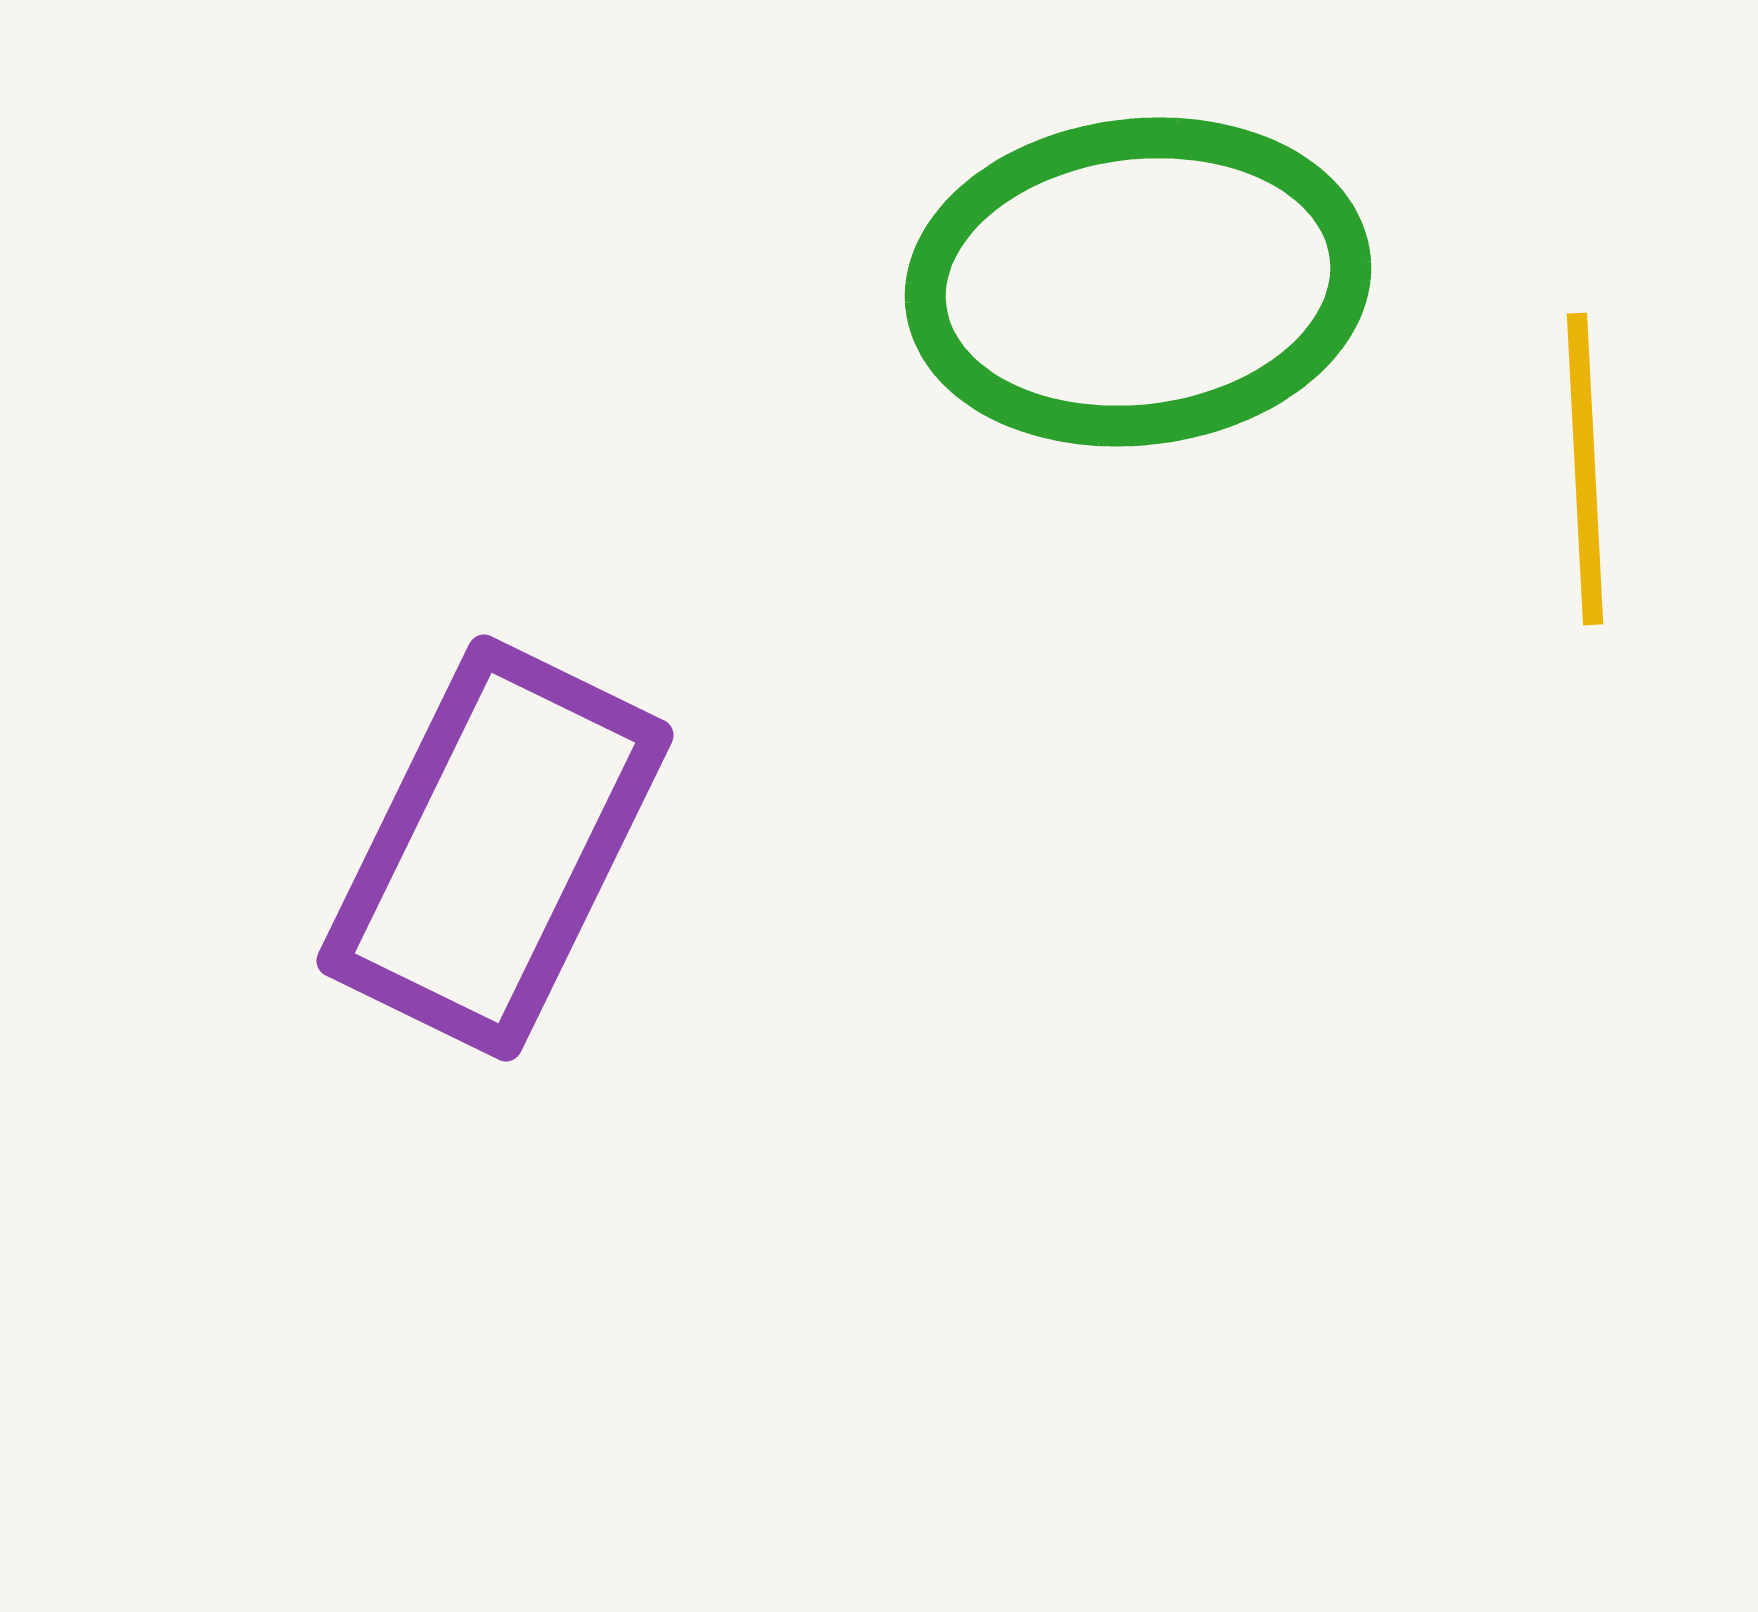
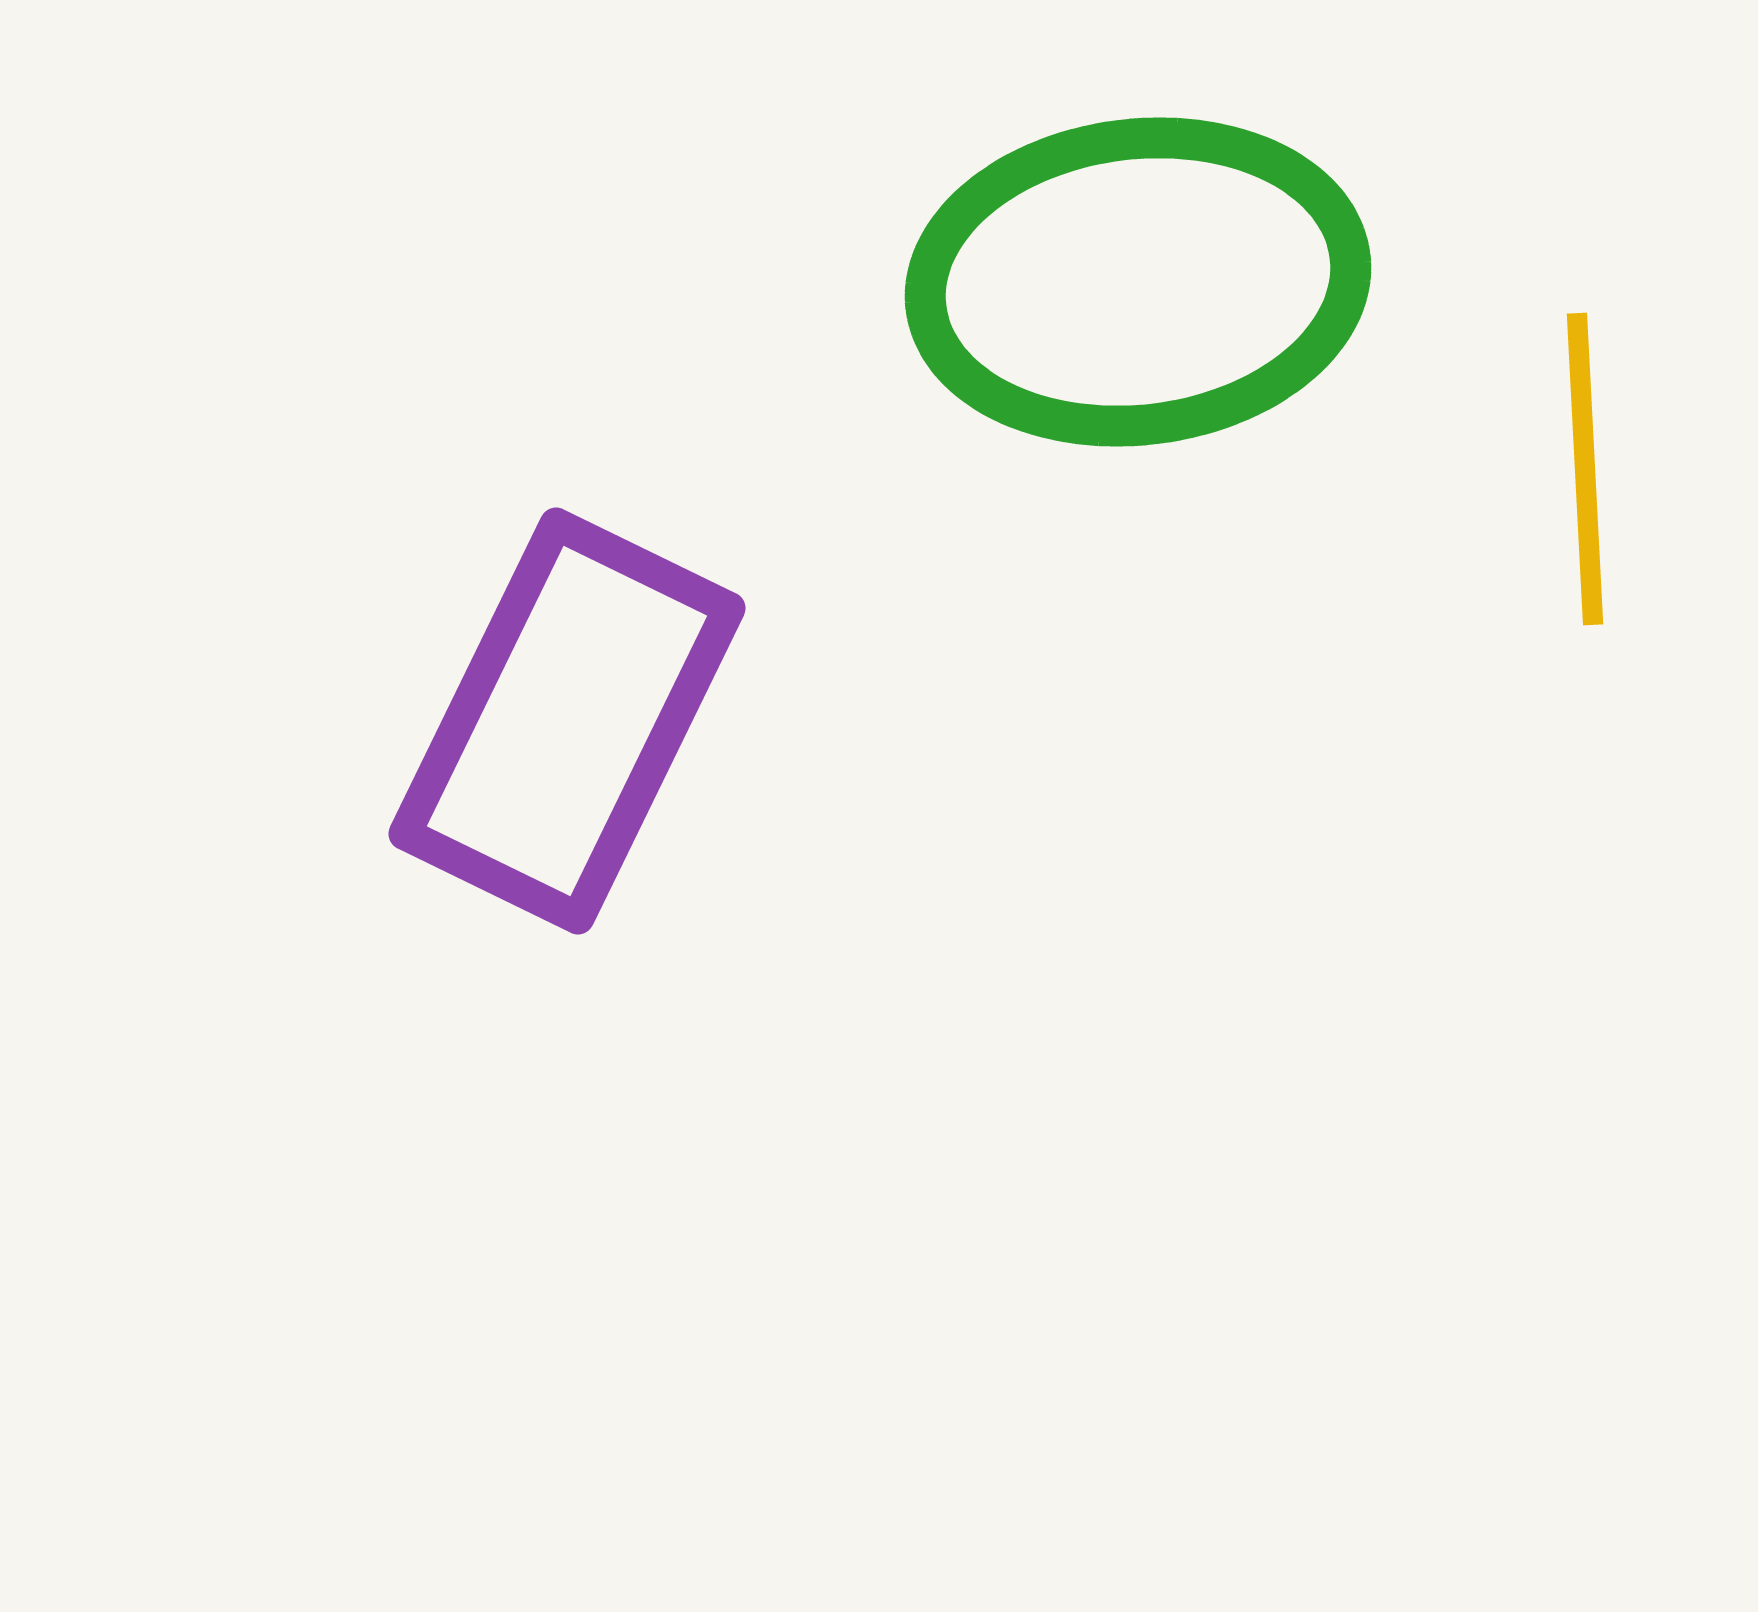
purple rectangle: moved 72 px right, 127 px up
